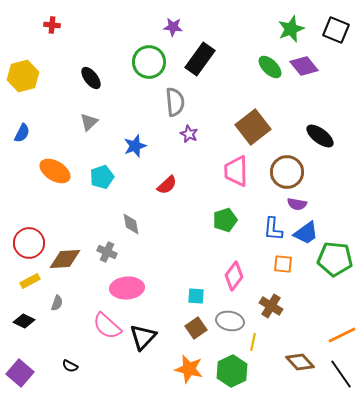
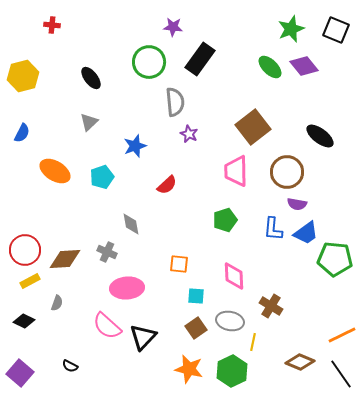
red circle at (29, 243): moved 4 px left, 7 px down
orange square at (283, 264): moved 104 px left
pink diamond at (234, 276): rotated 40 degrees counterclockwise
brown diamond at (300, 362): rotated 24 degrees counterclockwise
